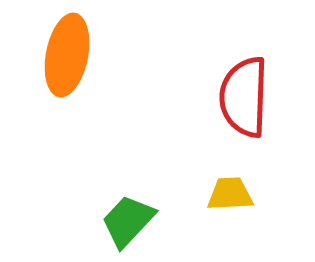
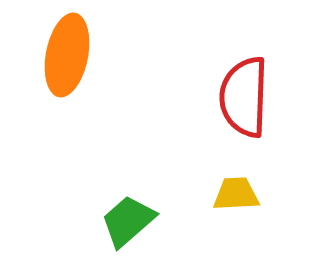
yellow trapezoid: moved 6 px right
green trapezoid: rotated 6 degrees clockwise
